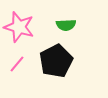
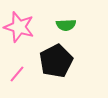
pink line: moved 10 px down
